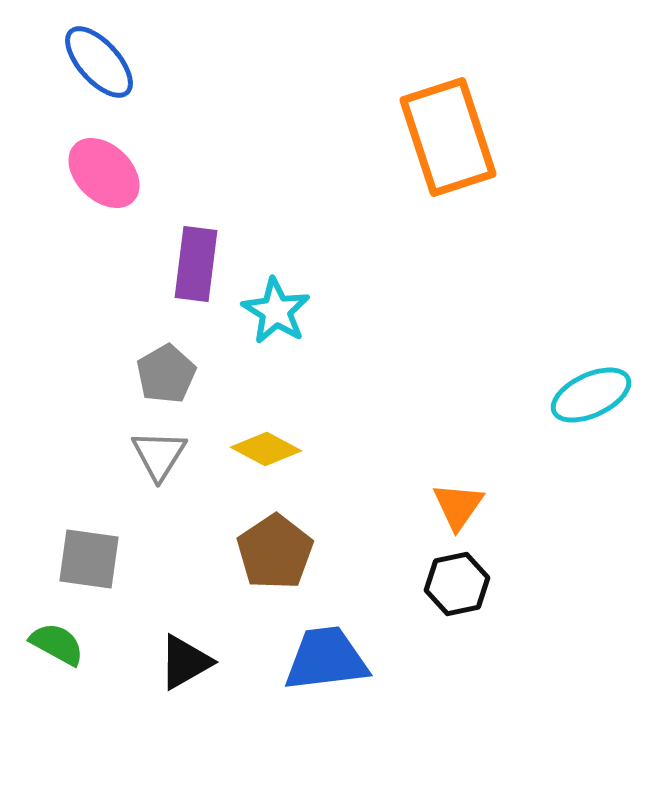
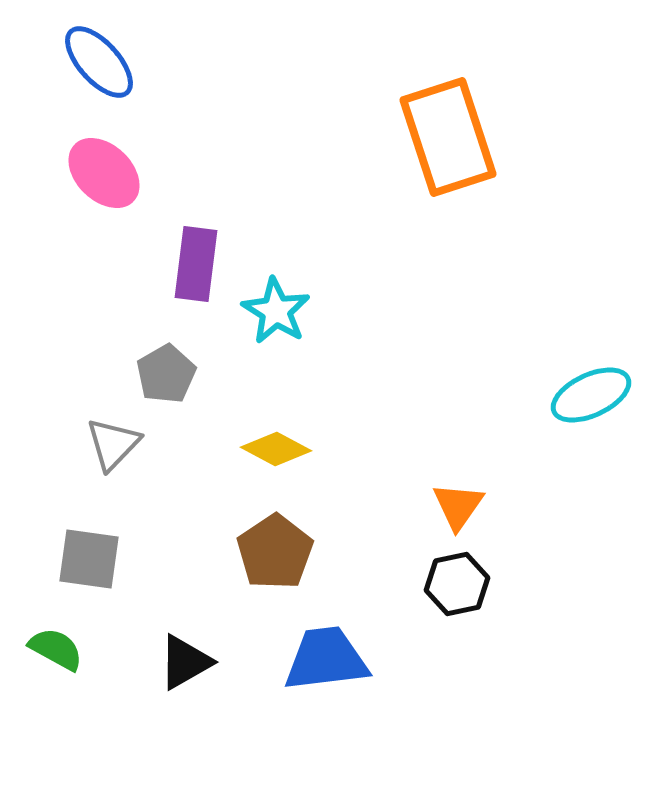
yellow diamond: moved 10 px right
gray triangle: moved 46 px left, 11 px up; rotated 12 degrees clockwise
green semicircle: moved 1 px left, 5 px down
